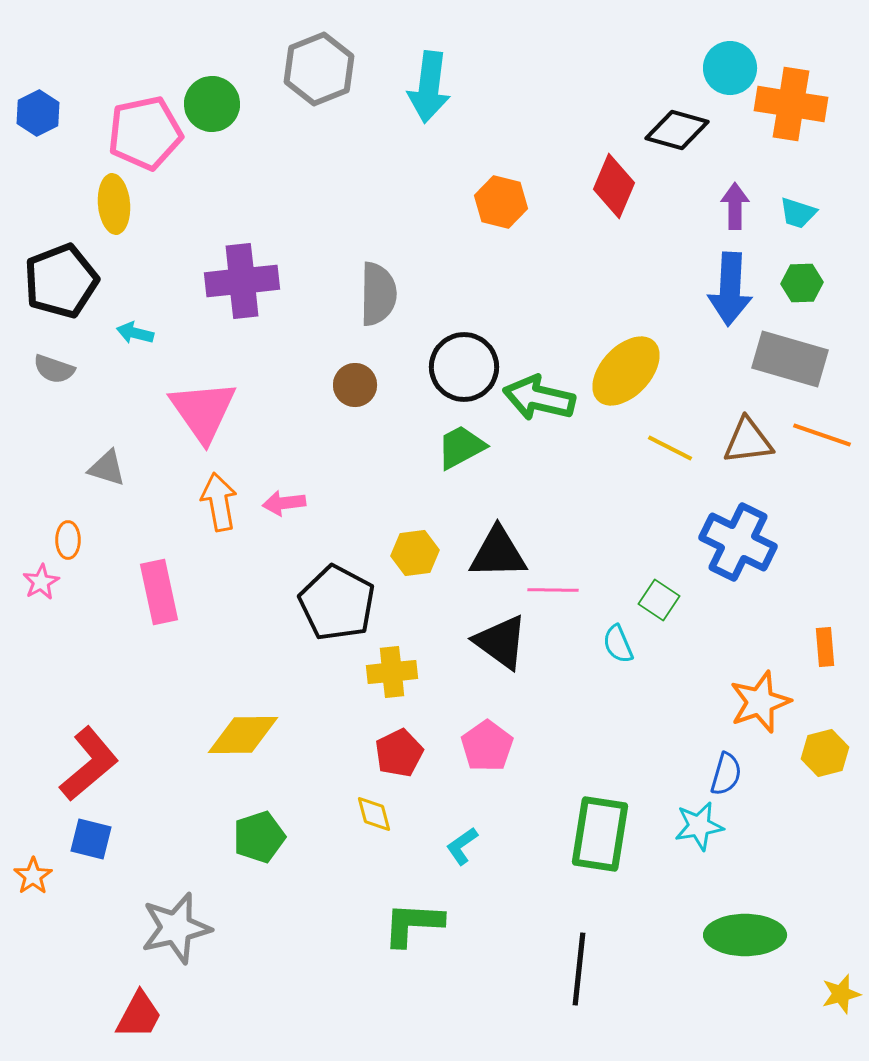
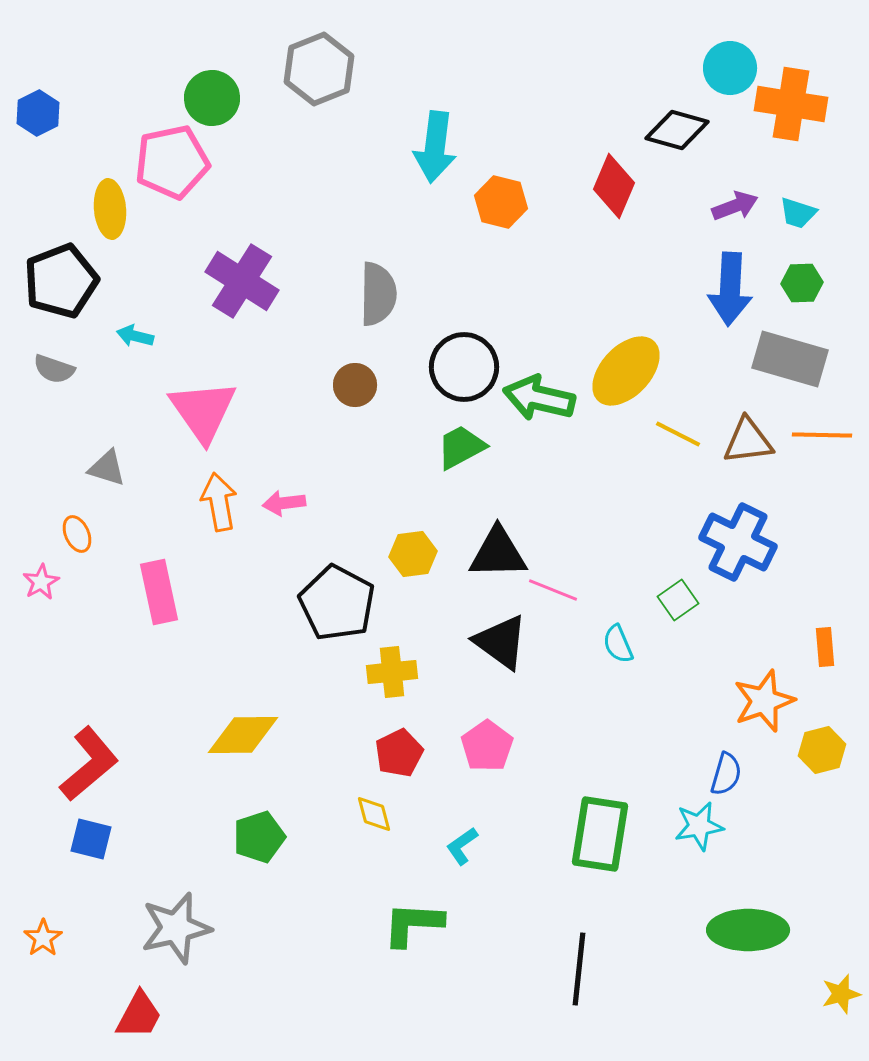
cyan arrow at (429, 87): moved 6 px right, 60 px down
green circle at (212, 104): moved 6 px up
pink pentagon at (145, 133): moved 27 px right, 29 px down
yellow ellipse at (114, 204): moved 4 px left, 5 px down
purple arrow at (735, 206): rotated 69 degrees clockwise
purple cross at (242, 281): rotated 38 degrees clockwise
cyan arrow at (135, 333): moved 3 px down
orange line at (822, 435): rotated 18 degrees counterclockwise
yellow line at (670, 448): moved 8 px right, 14 px up
orange ellipse at (68, 540): moved 9 px right, 6 px up; rotated 24 degrees counterclockwise
yellow hexagon at (415, 553): moved 2 px left, 1 px down
pink line at (553, 590): rotated 21 degrees clockwise
green square at (659, 600): moved 19 px right; rotated 21 degrees clockwise
orange star at (760, 702): moved 4 px right, 1 px up
yellow hexagon at (825, 753): moved 3 px left, 3 px up
orange star at (33, 876): moved 10 px right, 62 px down
green ellipse at (745, 935): moved 3 px right, 5 px up
